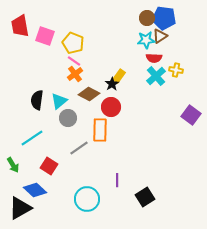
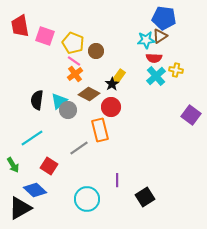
brown circle: moved 51 px left, 33 px down
gray circle: moved 8 px up
orange rectangle: rotated 15 degrees counterclockwise
